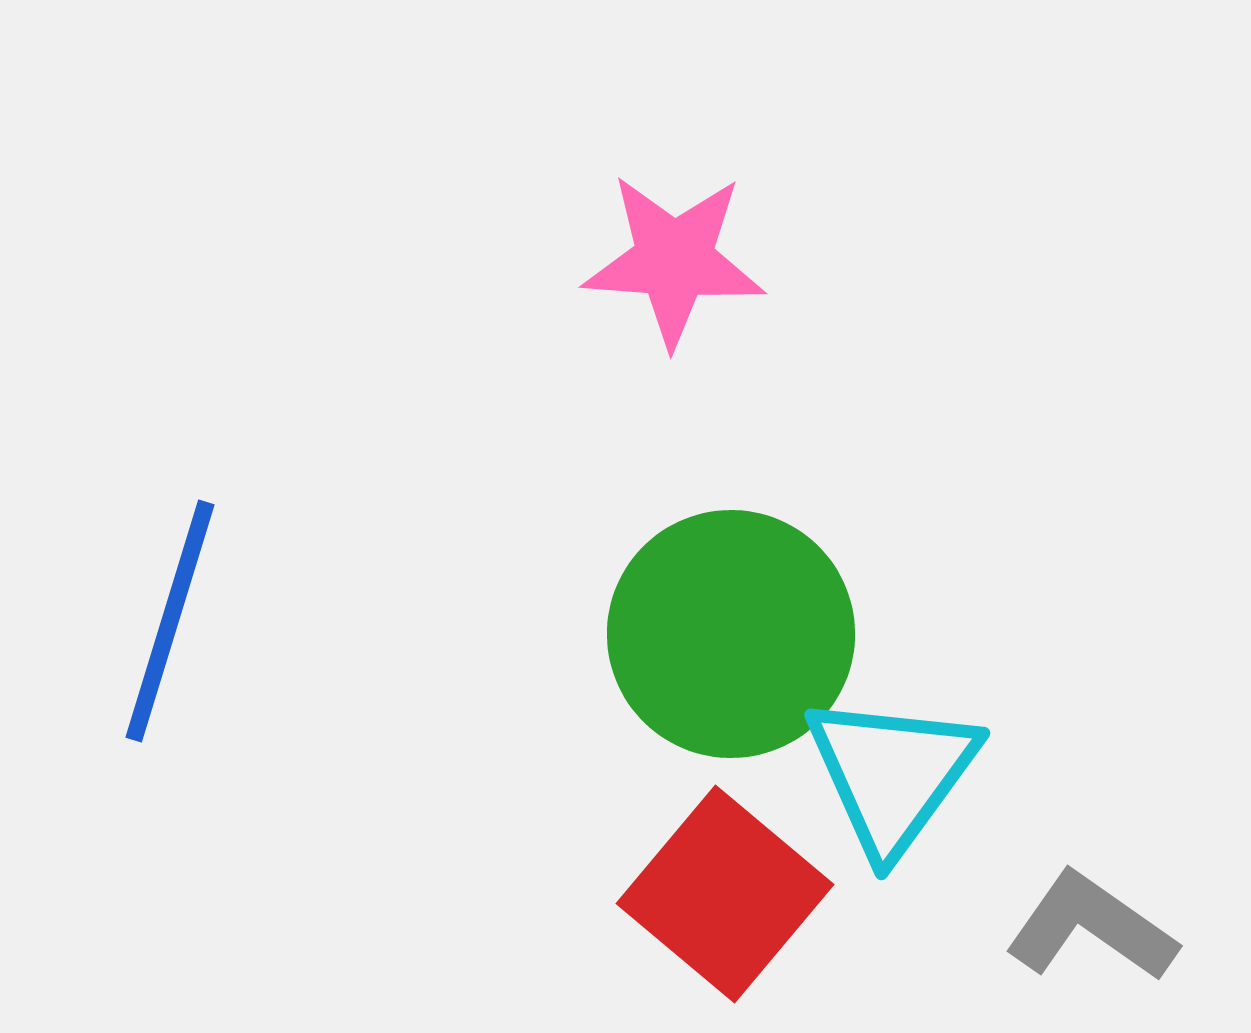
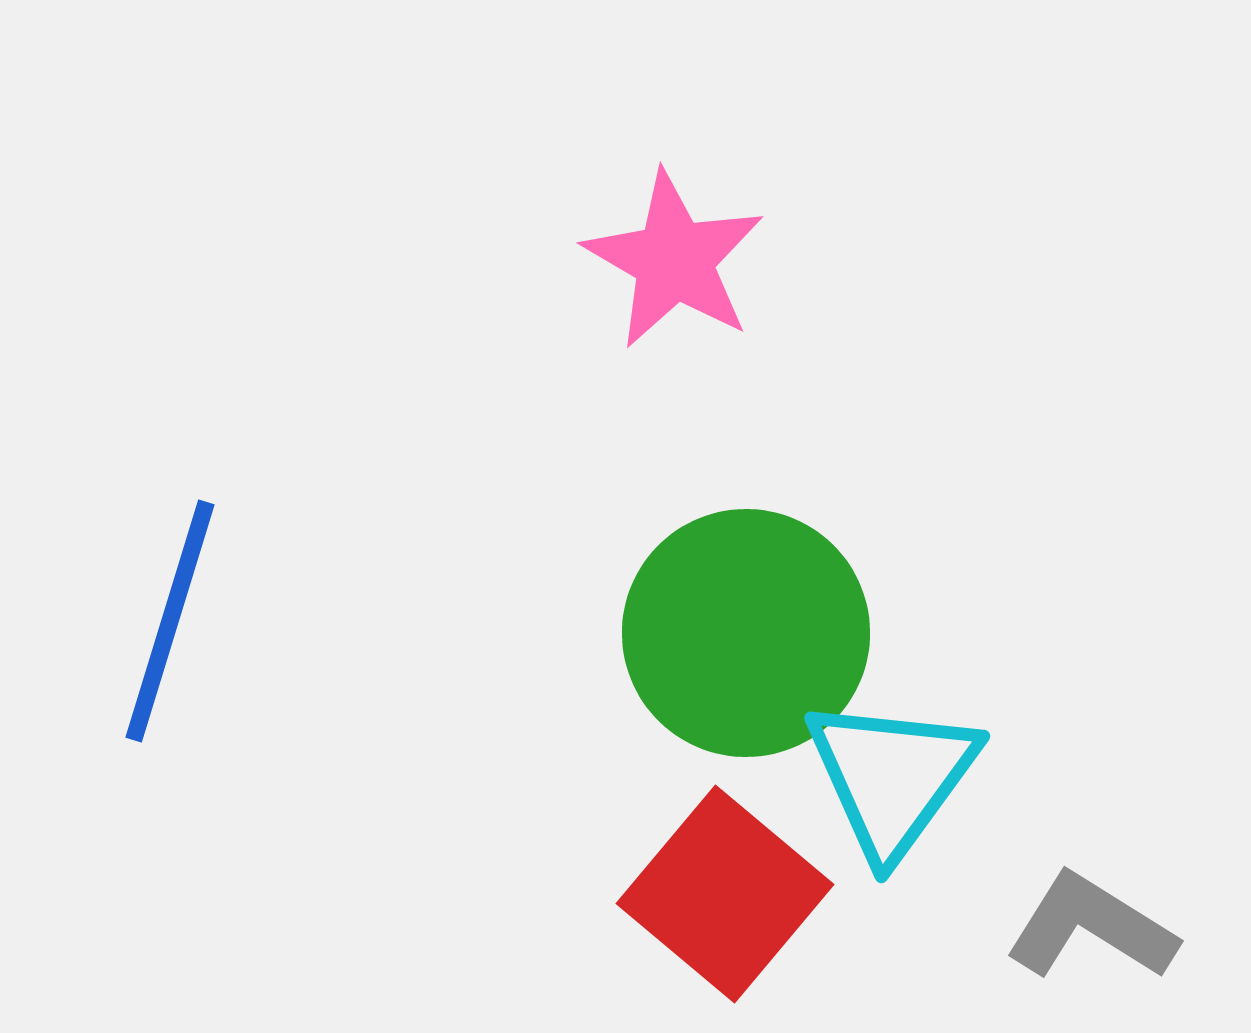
pink star: rotated 26 degrees clockwise
green circle: moved 15 px right, 1 px up
cyan triangle: moved 3 px down
gray L-shape: rotated 3 degrees counterclockwise
